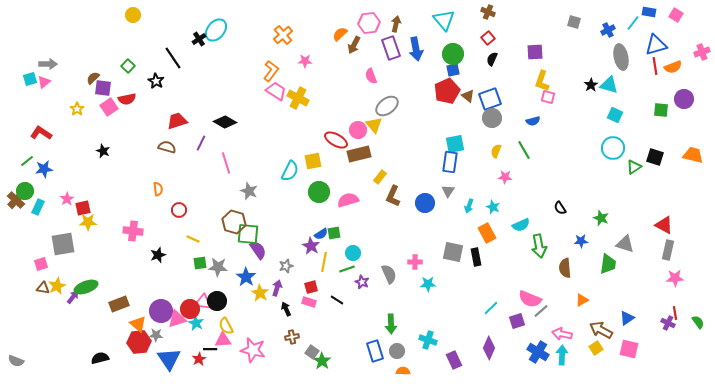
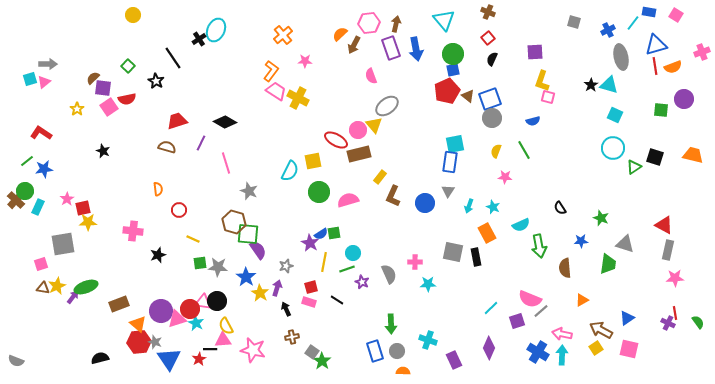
cyan ellipse at (216, 30): rotated 15 degrees counterclockwise
purple star at (311, 246): moved 1 px left, 3 px up
gray star at (156, 335): moved 1 px left, 7 px down; rotated 16 degrees clockwise
